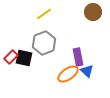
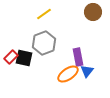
blue triangle: rotated 24 degrees clockwise
